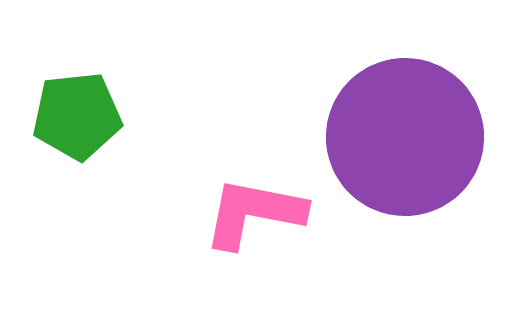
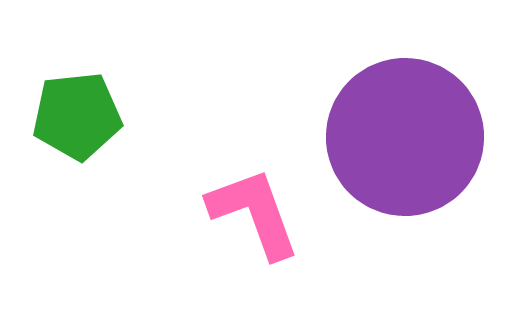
pink L-shape: rotated 59 degrees clockwise
